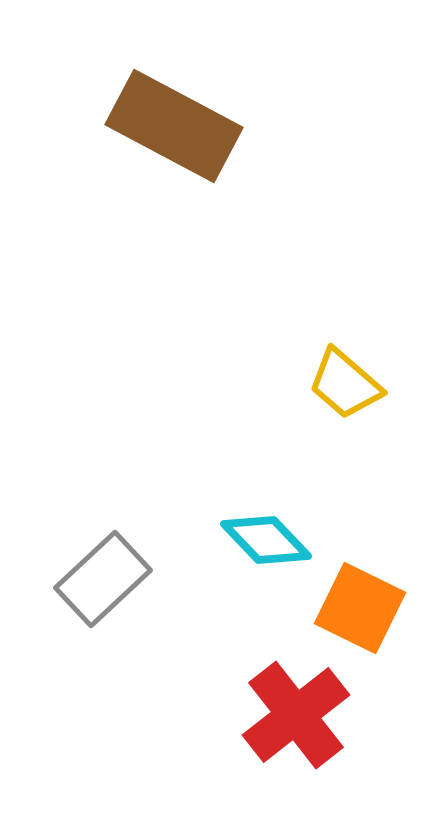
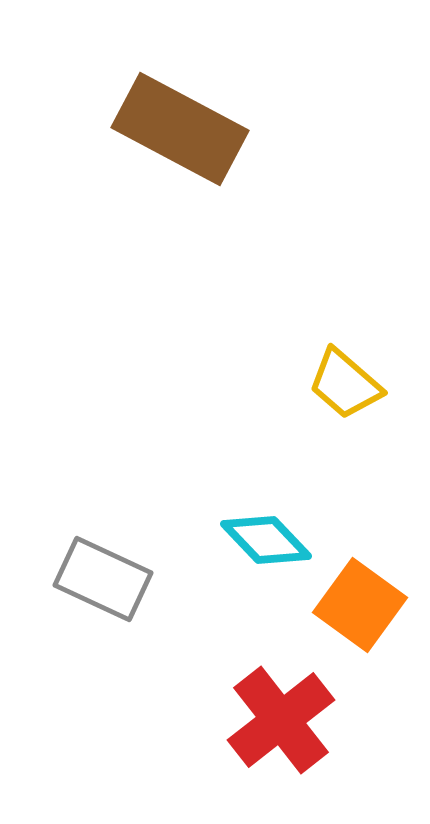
brown rectangle: moved 6 px right, 3 px down
gray rectangle: rotated 68 degrees clockwise
orange square: moved 3 px up; rotated 10 degrees clockwise
red cross: moved 15 px left, 5 px down
